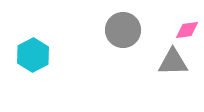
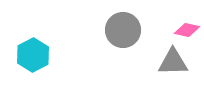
pink diamond: rotated 20 degrees clockwise
